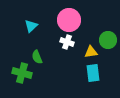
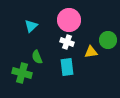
cyan rectangle: moved 26 px left, 6 px up
